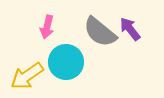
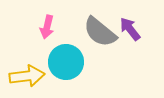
yellow arrow: rotated 152 degrees counterclockwise
